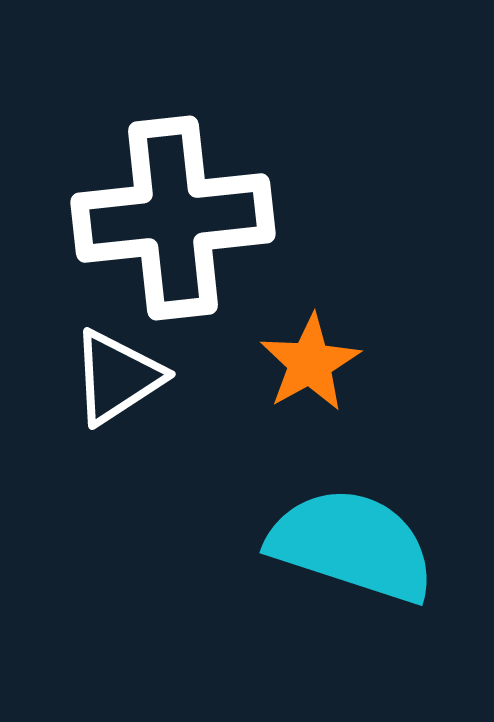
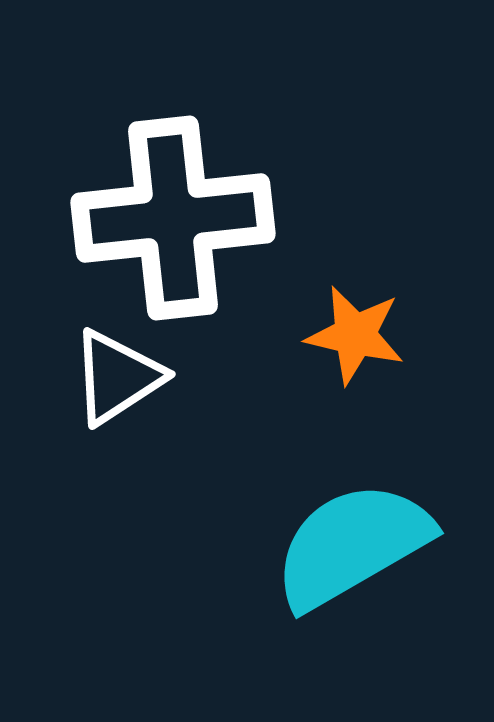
orange star: moved 45 px right, 28 px up; rotated 30 degrees counterclockwise
cyan semicircle: rotated 48 degrees counterclockwise
